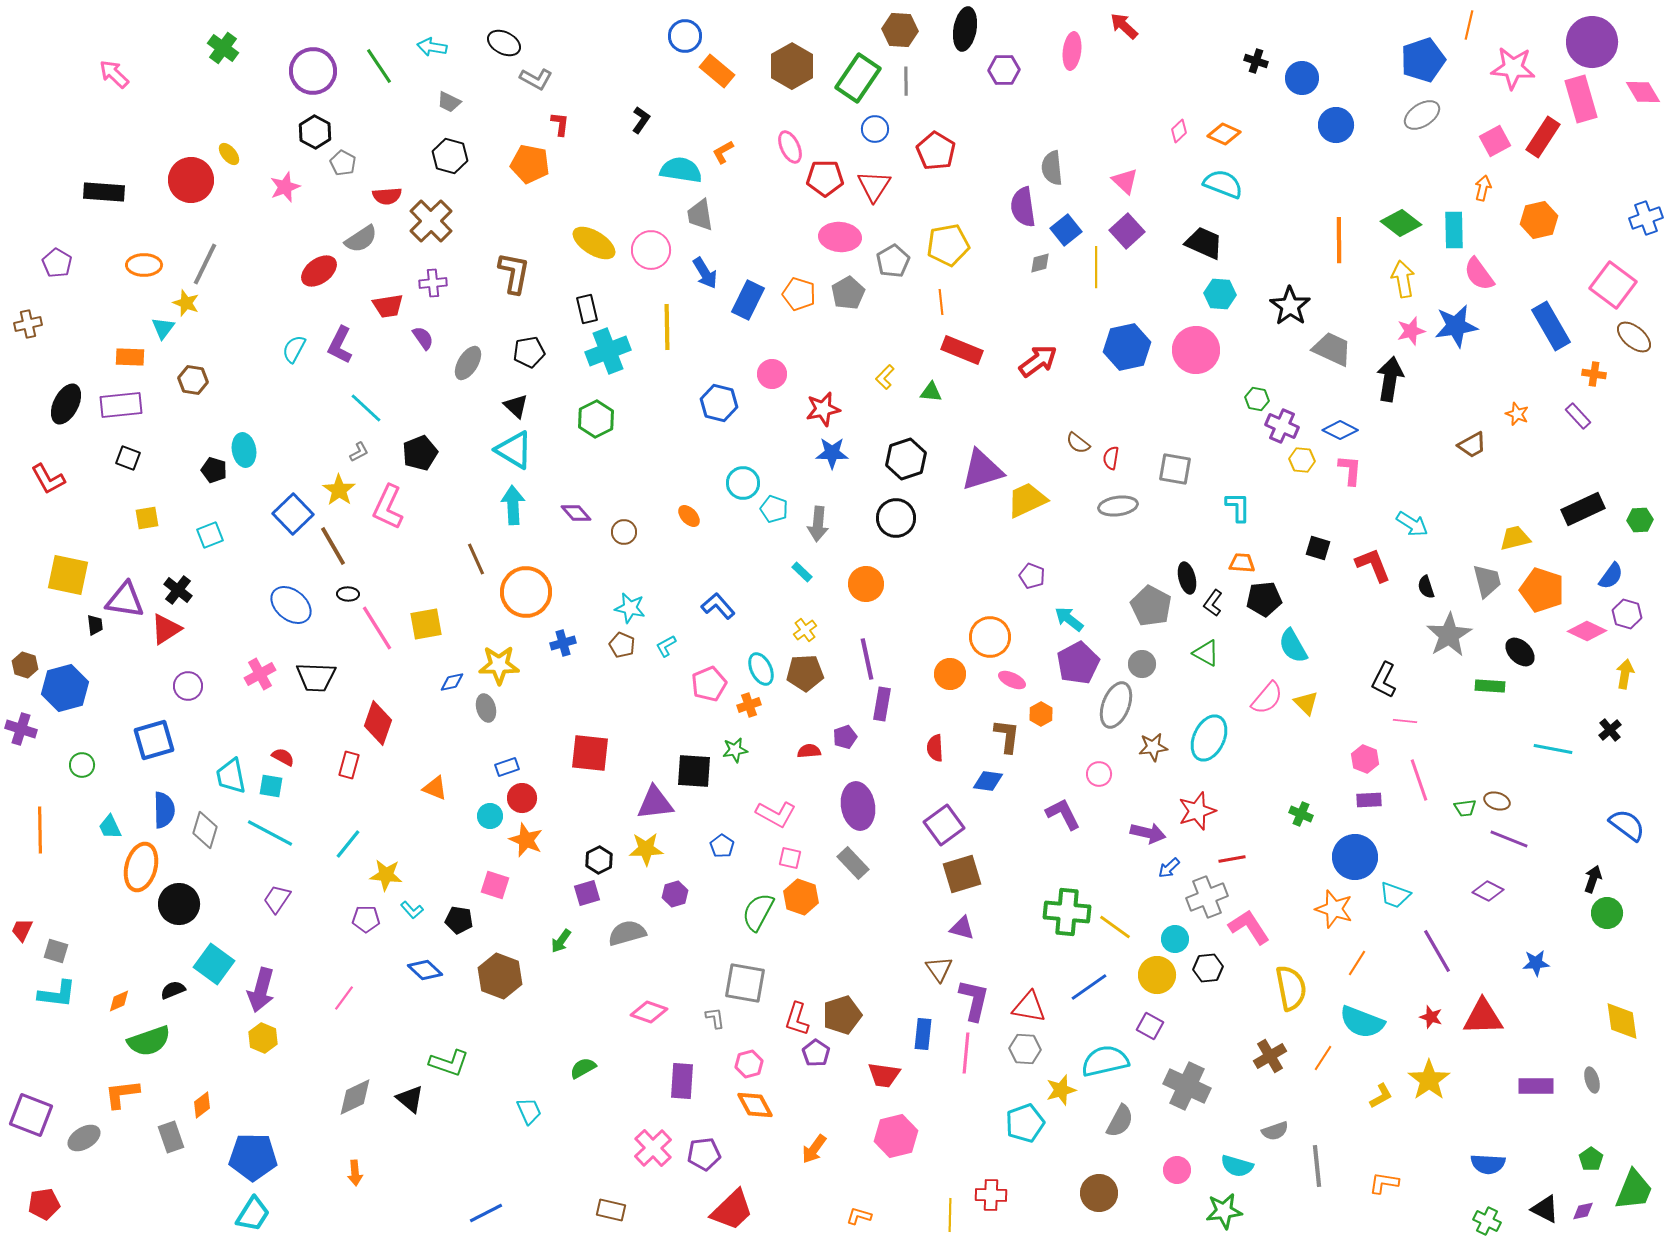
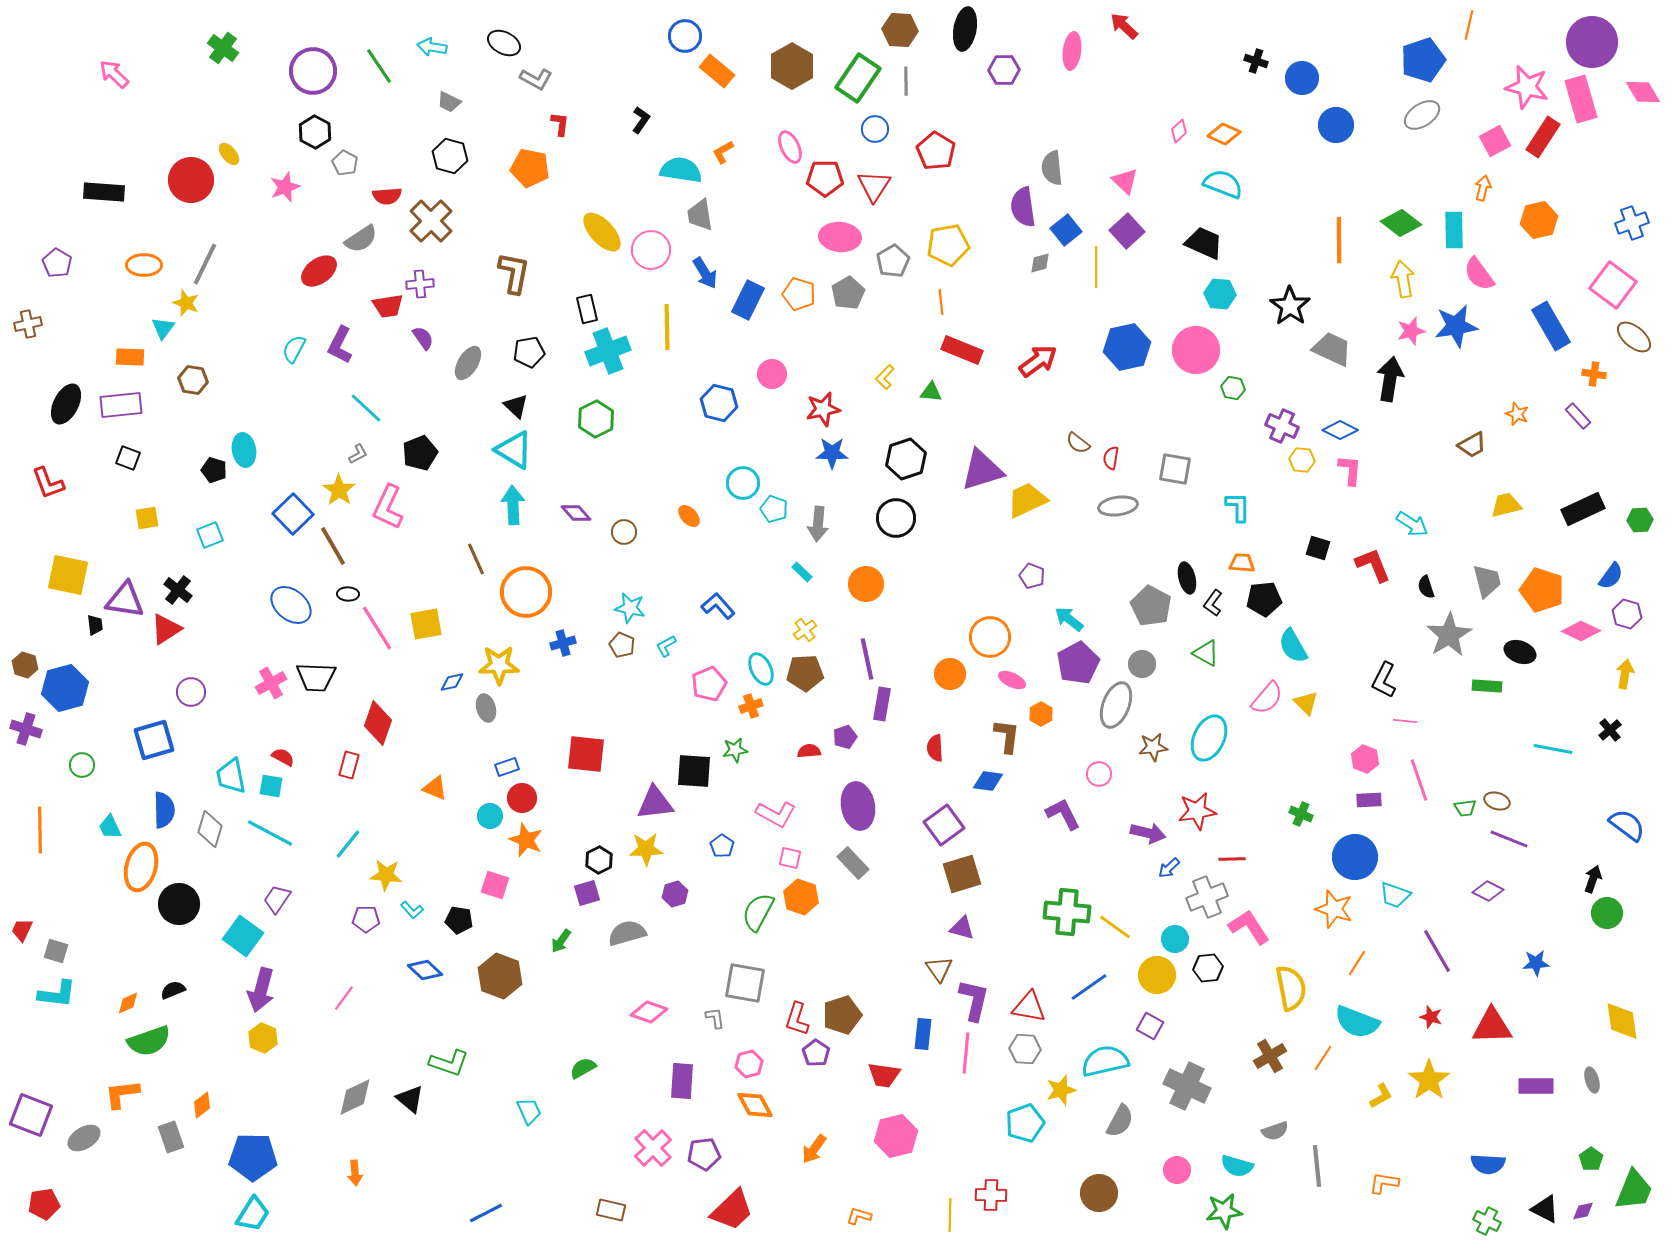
pink star at (1513, 68): moved 14 px right, 19 px down; rotated 9 degrees clockwise
gray pentagon at (343, 163): moved 2 px right
orange pentagon at (530, 164): moved 4 px down
blue cross at (1646, 218): moved 14 px left, 5 px down
yellow ellipse at (594, 243): moved 8 px right, 11 px up; rotated 15 degrees clockwise
purple cross at (433, 283): moved 13 px left, 1 px down
green hexagon at (1257, 399): moved 24 px left, 11 px up
gray L-shape at (359, 452): moved 1 px left, 2 px down
red L-shape at (48, 479): moved 4 px down; rotated 9 degrees clockwise
yellow trapezoid at (1515, 538): moved 9 px left, 33 px up
pink diamond at (1587, 631): moved 6 px left
black ellipse at (1520, 652): rotated 24 degrees counterclockwise
pink cross at (260, 674): moved 11 px right, 9 px down
purple circle at (188, 686): moved 3 px right, 6 px down
green rectangle at (1490, 686): moved 3 px left
orange cross at (749, 705): moved 2 px right, 1 px down
purple cross at (21, 729): moved 5 px right
red square at (590, 753): moved 4 px left, 1 px down
red star at (1197, 811): rotated 9 degrees clockwise
gray diamond at (205, 830): moved 5 px right, 1 px up
red line at (1232, 859): rotated 8 degrees clockwise
cyan square at (214, 964): moved 29 px right, 28 px up
orange diamond at (119, 1001): moved 9 px right, 2 px down
red triangle at (1483, 1017): moved 9 px right, 9 px down
cyan semicircle at (1362, 1022): moved 5 px left
